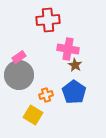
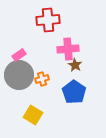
pink cross: rotated 15 degrees counterclockwise
pink rectangle: moved 2 px up
orange cross: moved 4 px left, 16 px up
